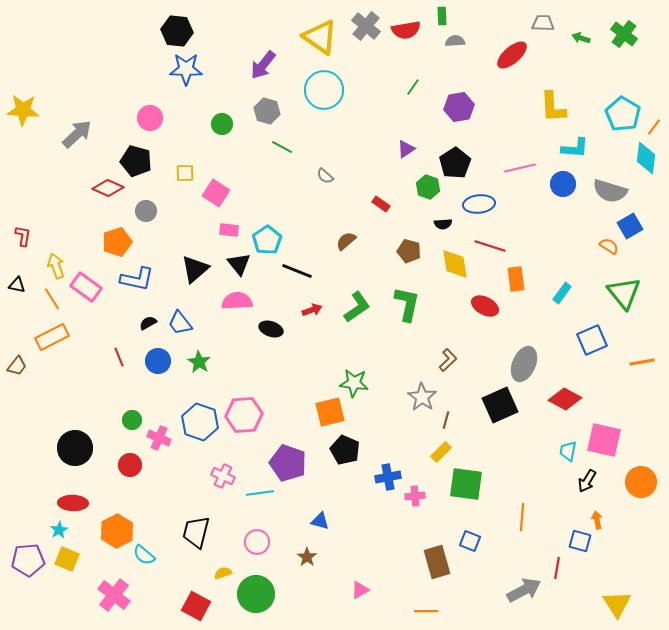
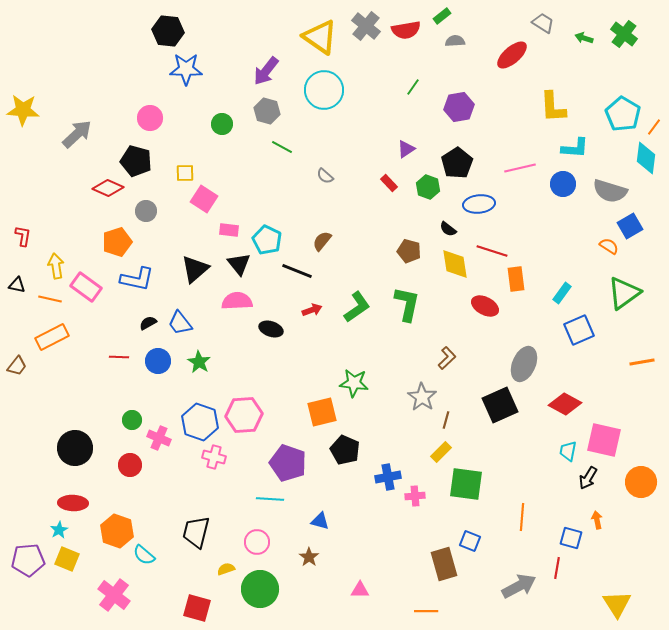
green rectangle at (442, 16): rotated 54 degrees clockwise
gray trapezoid at (543, 23): rotated 30 degrees clockwise
black hexagon at (177, 31): moved 9 px left
green arrow at (581, 38): moved 3 px right
purple arrow at (263, 65): moved 3 px right, 6 px down
black pentagon at (455, 163): moved 2 px right
pink square at (216, 193): moved 12 px left, 6 px down
red rectangle at (381, 204): moved 8 px right, 21 px up; rotated 12 degrees clockwise
black semicircle at (443, 224): moved 5 px right, 5 px down; rotated 42 degrees clockwise
cyan pentagon at (267, 240): rotated 12 degrees counterclockwise
brown semicircle at (346, 241): moved 24 px left; rotated 10 degrees counterclockwise
red line at (490, 246): moved 2 px right, 5 px down
yellow arrow at (56, 266): rotated 10 degrees clockwise
green triangle at (624, 293): rotated 33 degrees clockwise
orange line at (52, 299): moved 2 px left; rotated 45 degrees counterclockwise
blue square at (592, 340): moved 13 px left, 10 px up
red line at (119, 357): rotated 66 degrees counterclockwise
brown L-shape at (448, 360): moved 1 px left, 2 px up
red diamond at (565, 399): moved 5 px down
orange square at (330, 412): moved 8 px left
pink cross at (223, 476): moved 9 px left, 19 px up; rotated 10 degrees counterclockwise
black arrow at (587, 481): moved 1 px right, 3 px up
cyan line at (260, 493): moved 10 px right, 6 px down; rotated 12 degrees clockwise
orange hexagon at (117, 531): rotated 12 degrees counterclockwise
blue square at (580, 541): moved 9 px left, 3 px up
brown star at (307, 557): moved 2 px right
brown rectangle at (437, 562): moved 7 px right, 2 px down
yellow semicircle at (223, 573): moved 3 px right, 4 px up
pink triangle at (360, 590): rotated 30 degrees clockwise
gray arrow at (524, 590): moved 5 px left, 4 px up
green circle at (256, 594): moved 4 px right, 5 px up
red square at (196, 606): moved 1 px right, 2 px down; rotated 12 degrees counterclockwise
